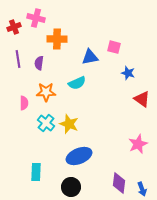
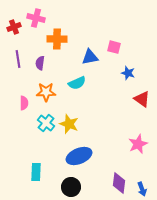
purple semicircle: moved 1 px right
